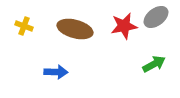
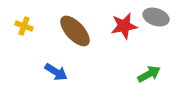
gray ellipse: rotated 55 degrees clockwise
brown ellipse: moved 2 px down; rotated 32 degrees clockwise
green arrow: moved 5 px left, 10 px down
blue arrow: rotated 30 degrees clockwise
